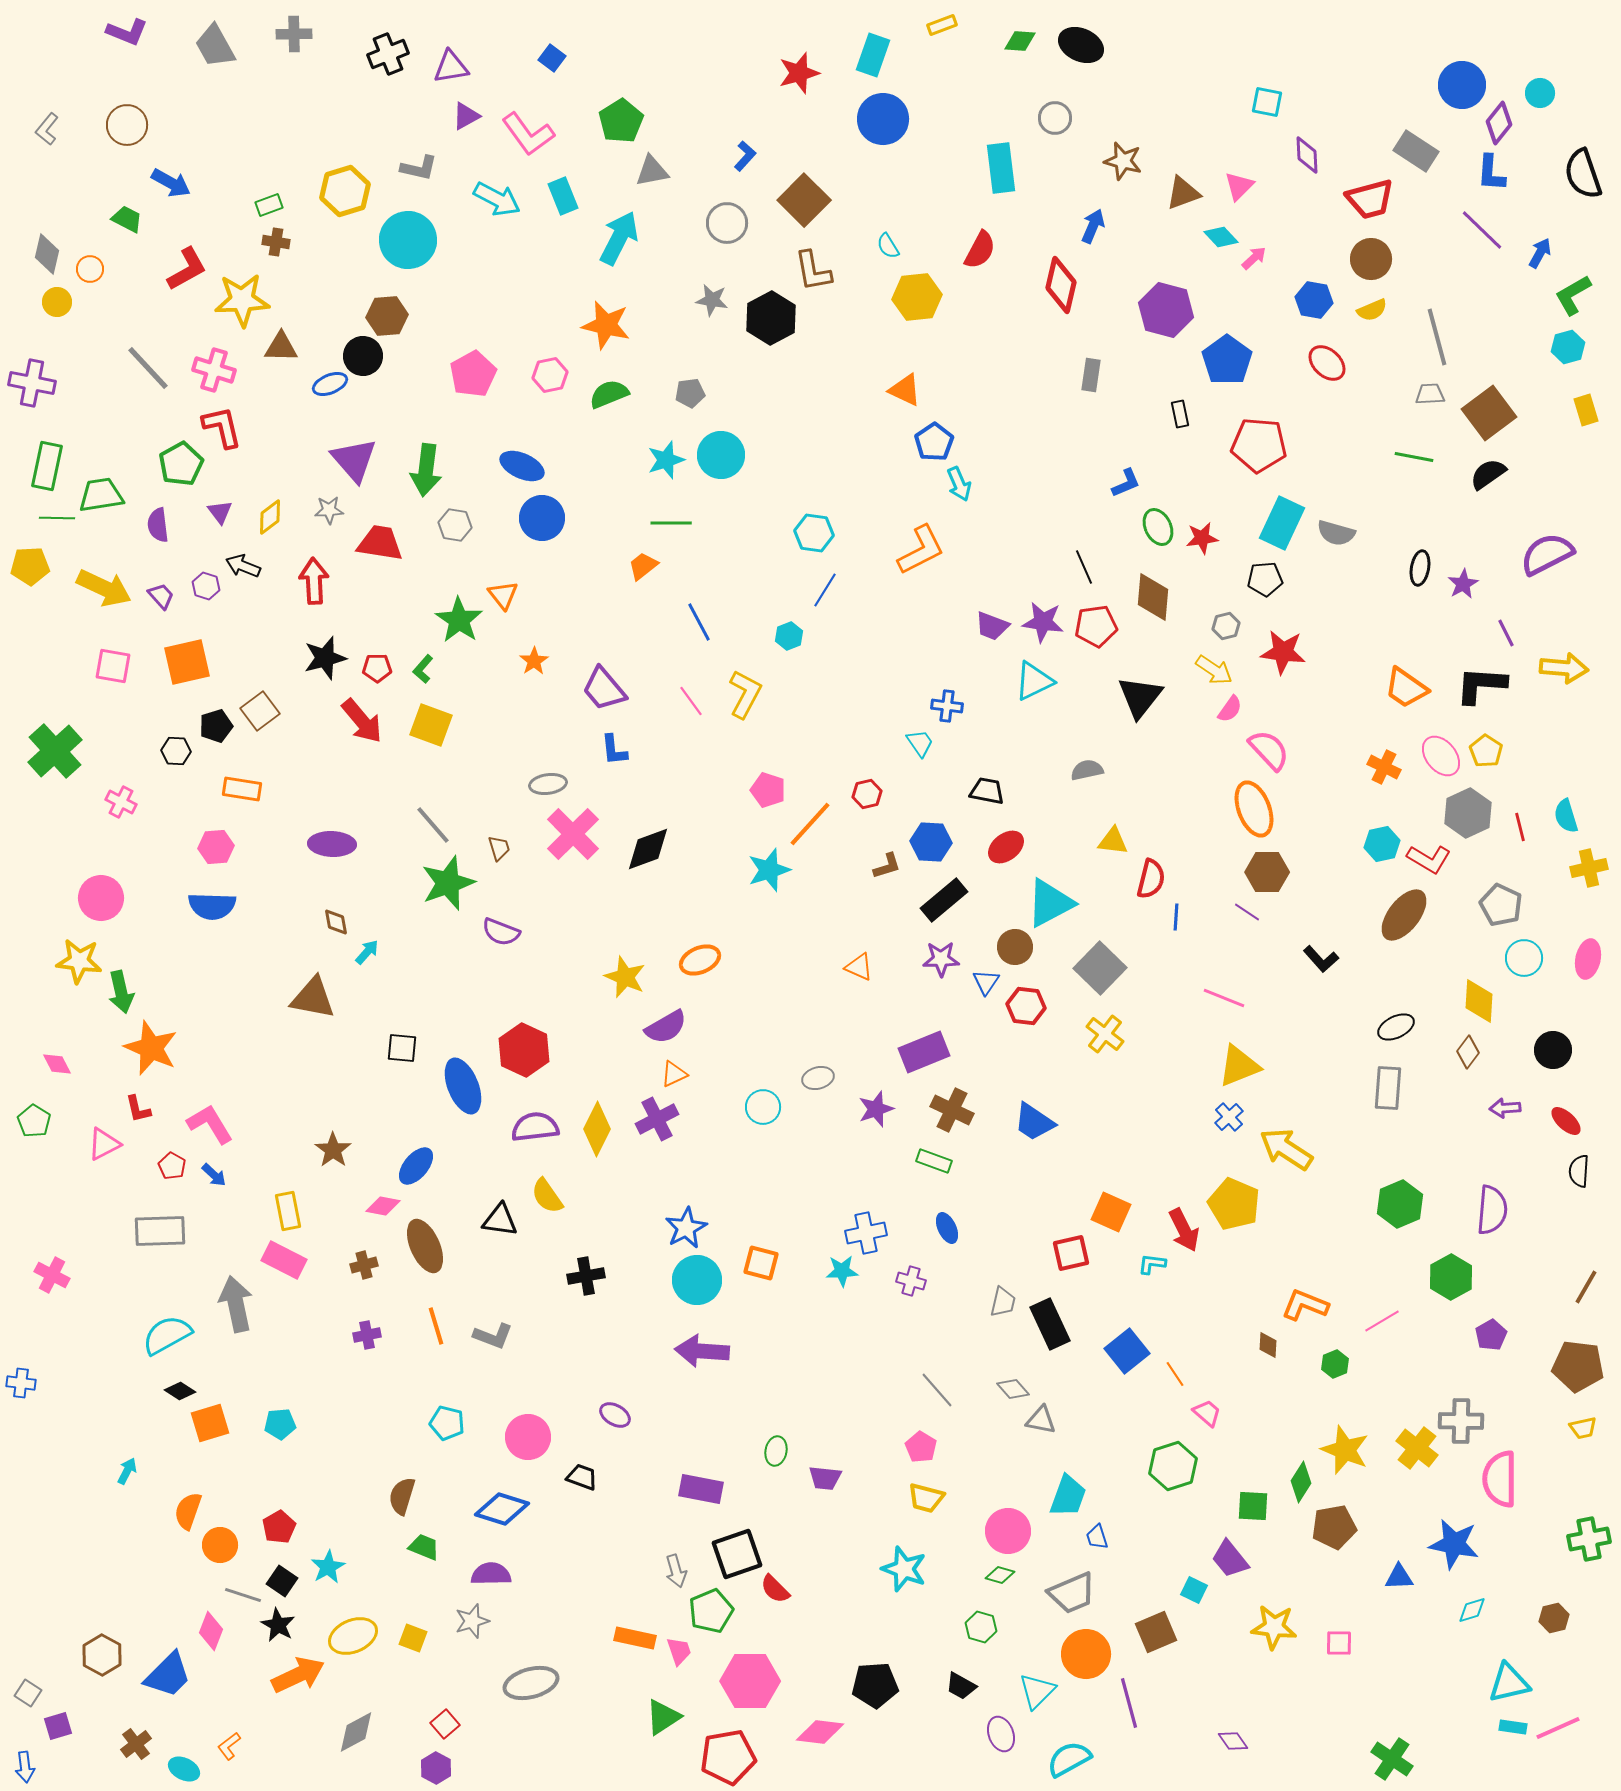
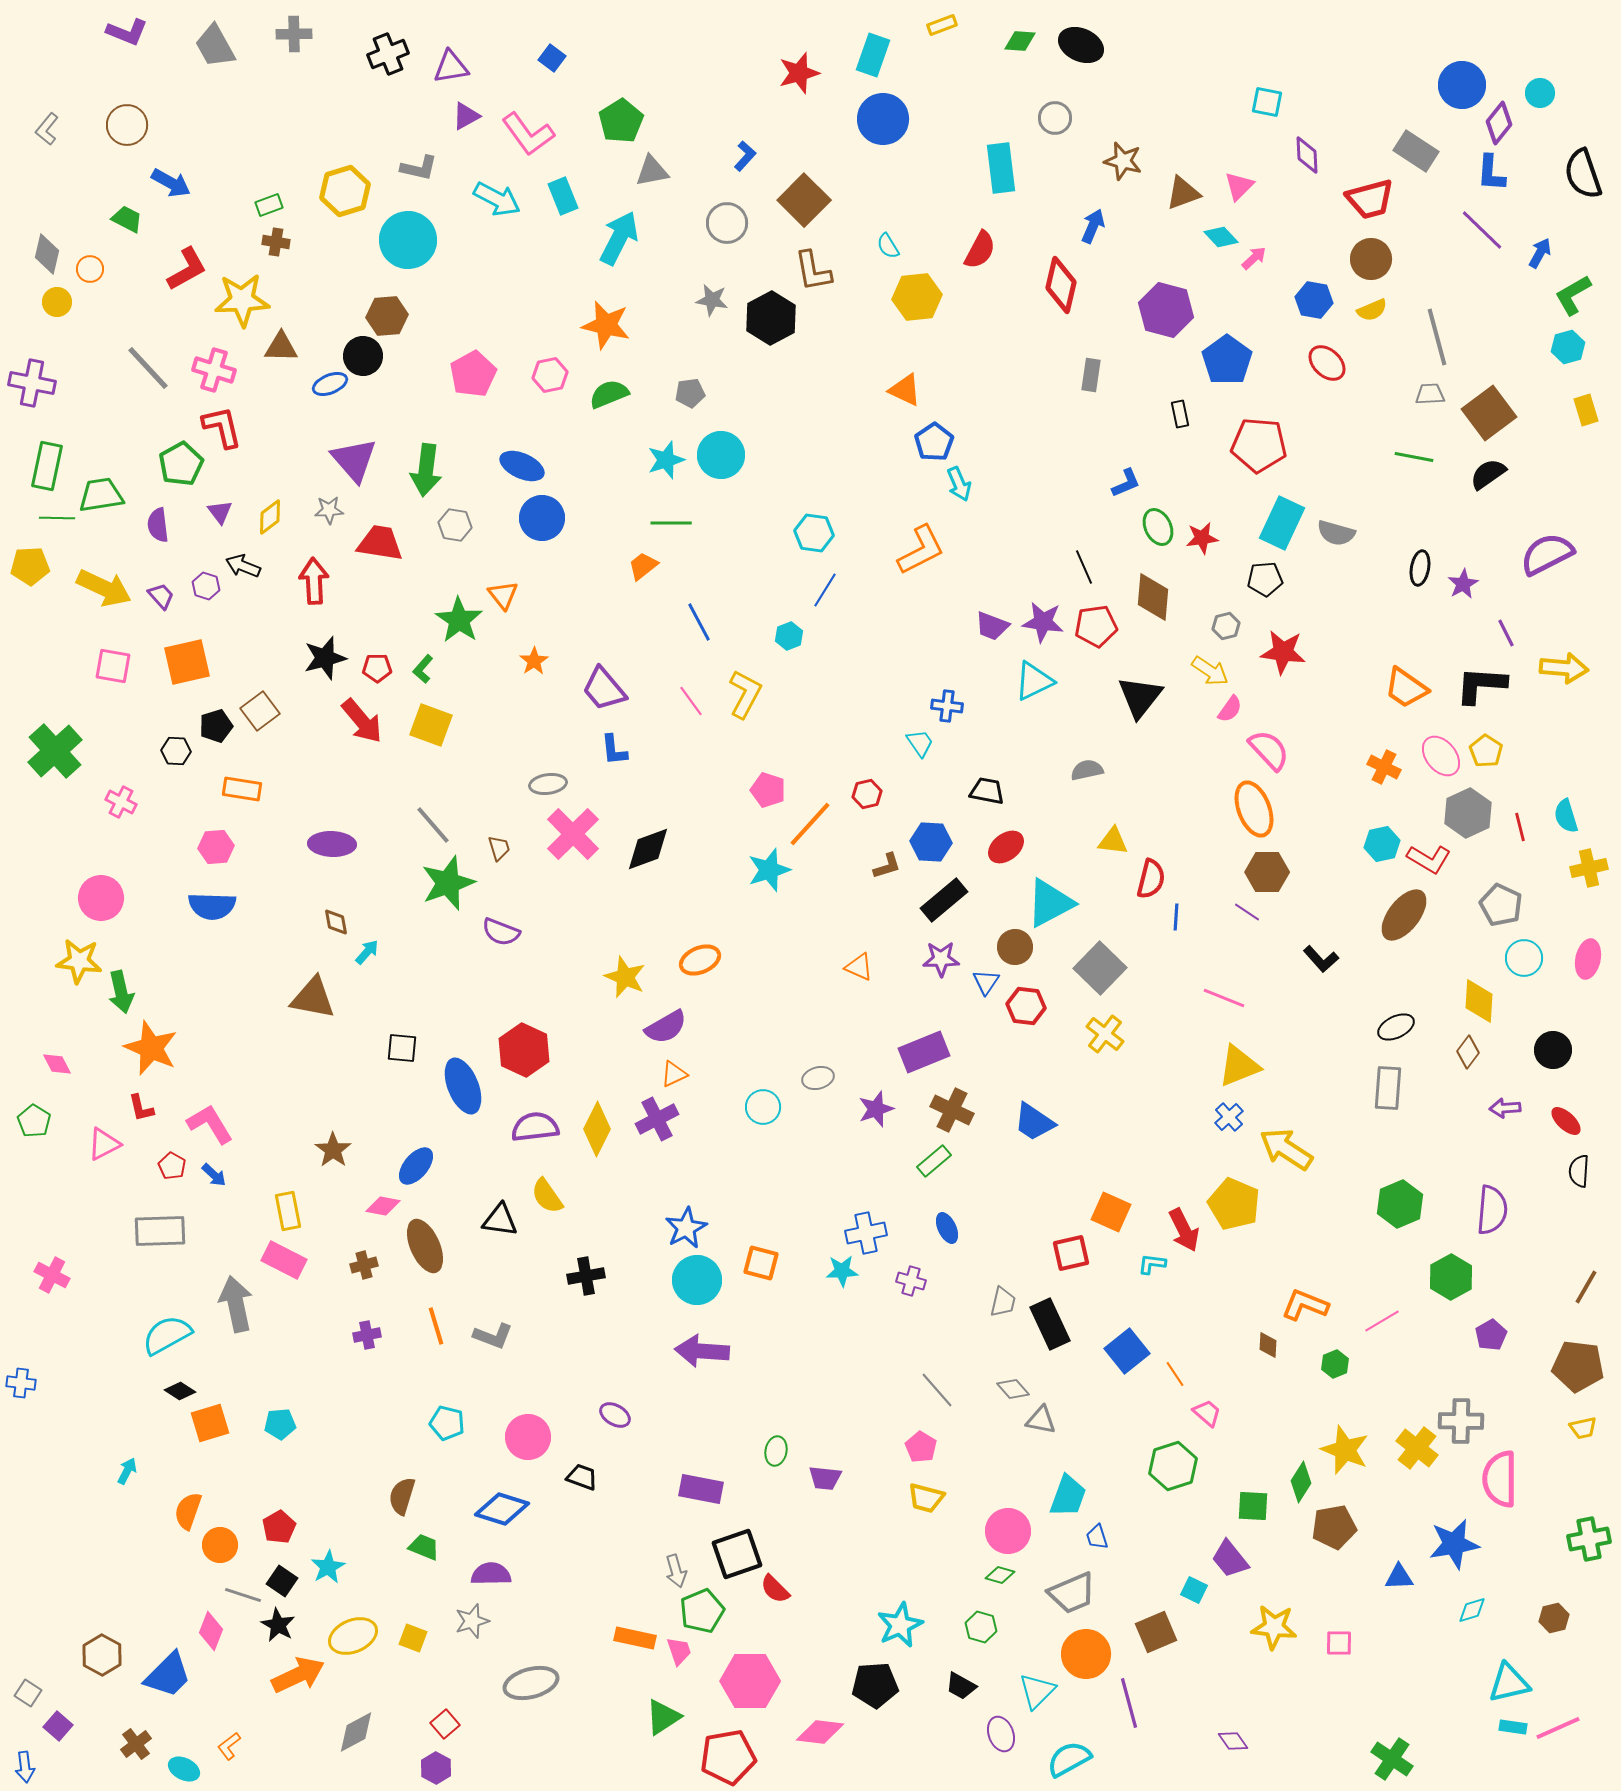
yellow arrow at (1214, 670): moved 4 px left, 1 px down
red L-shape at (138, 1109): moved 3 px right, 1 px up
green rectangle at (934, 1161): rotated 60 degrees counterclockwise
blue star at (1454, 1544): rotated 21 degrees counterclockwise
cyan star at (904, 1569): moved 4 px left, 56 px down; rotated 27 degrees clockwise
green pentagon at (711, 1611): moved 9 px left
purple square at (58, 1726): rotated 32 degrees counterclockwise
